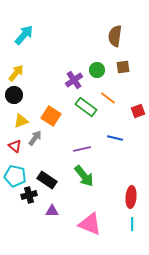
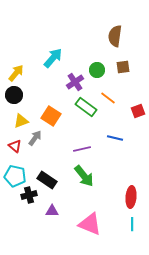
cyan arrow: moved 29 px right, 23 px down
purple cross: moved 1 px right, 2 px down
